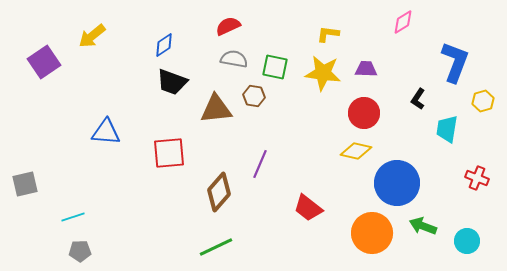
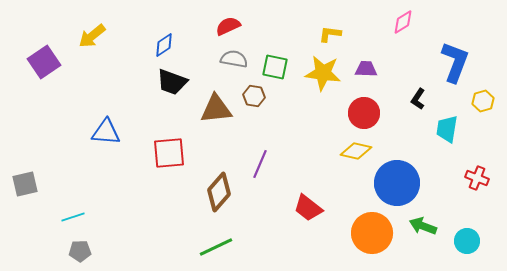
yellow L-shape: moved 2 px right
